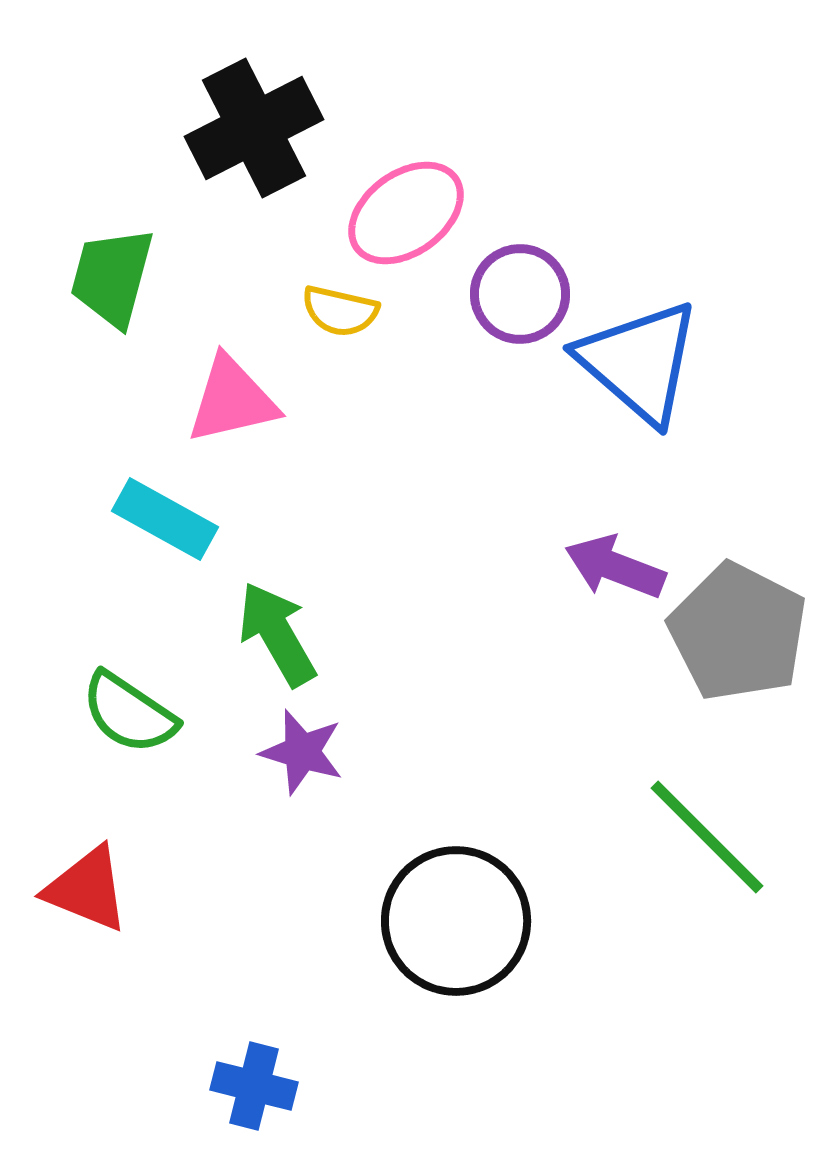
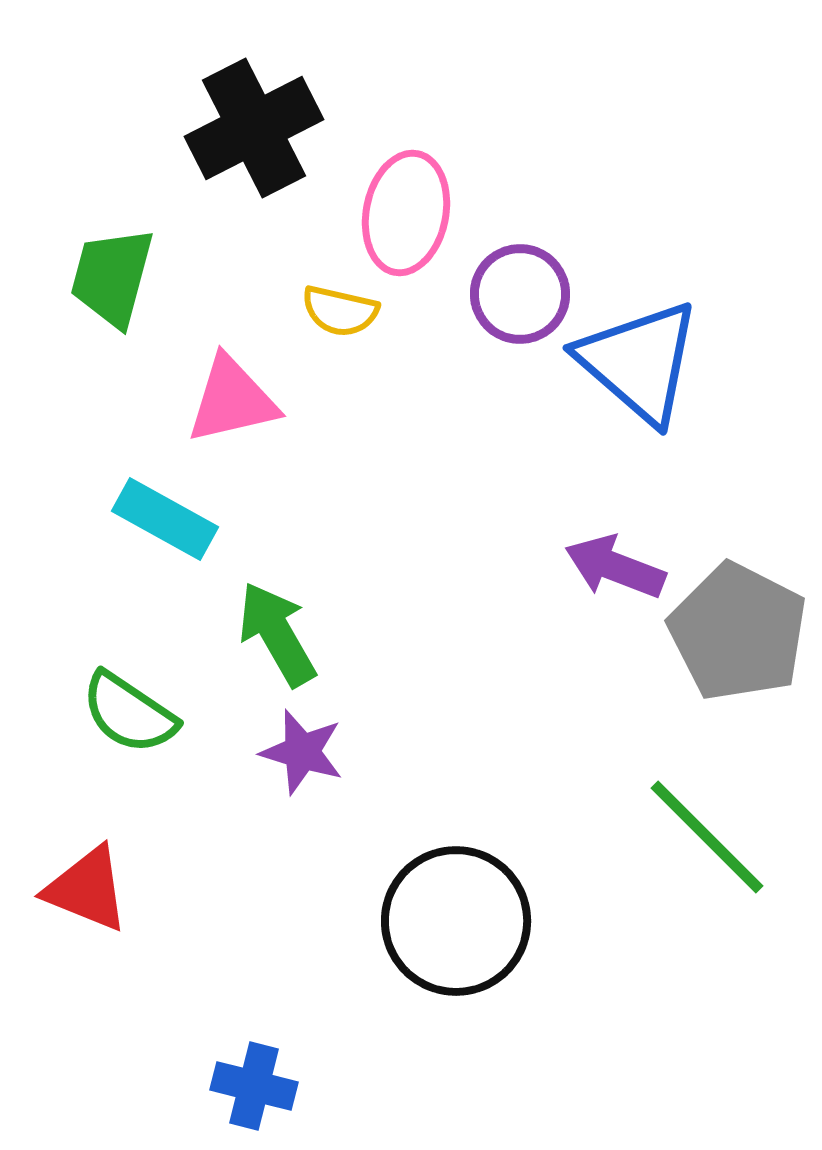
pink ellipse: rotated 43 degrees counterclockwise
